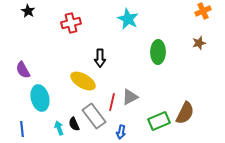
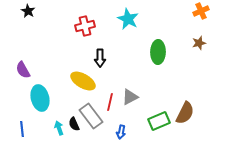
orange cross: moved 2 px left
red cross: moved 14 px right, 3 px down
red line: moved 2 px left
gray rectangle: moved 3 px left
